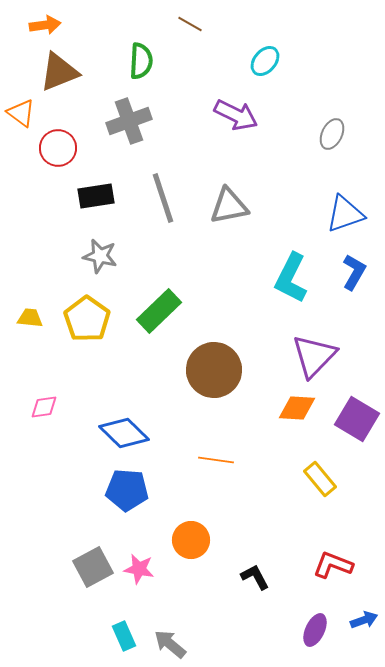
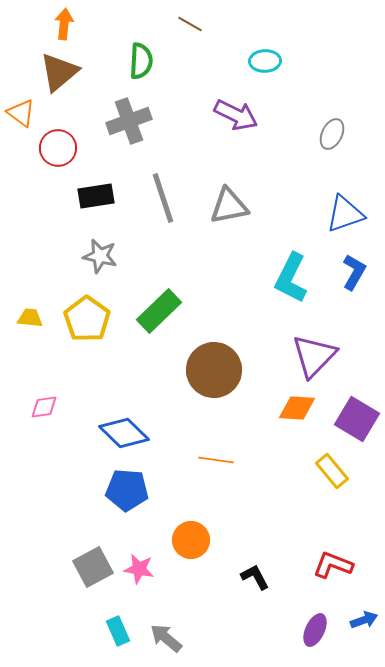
orange arrow: moved 19 px right, 1 px up; rotated 76 degrees counterclockwise
cyan ellipse: rotated 48 degrees clockwise
brown triangle: rotated 18 degrees counterclockwise
yellow rectangle: moved 12 px right, 8 px up
cyan rectangle: moved 6 px left, 5 px up
gray arrow: moved 4 px left, 6 px up
